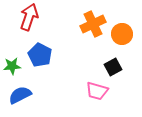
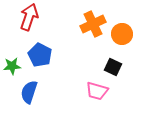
black square: rotated 36 degrees counterclockwise
blue semicircle: moved 9 px right, 3 px up; rotated 45 degrees counterclockwise
